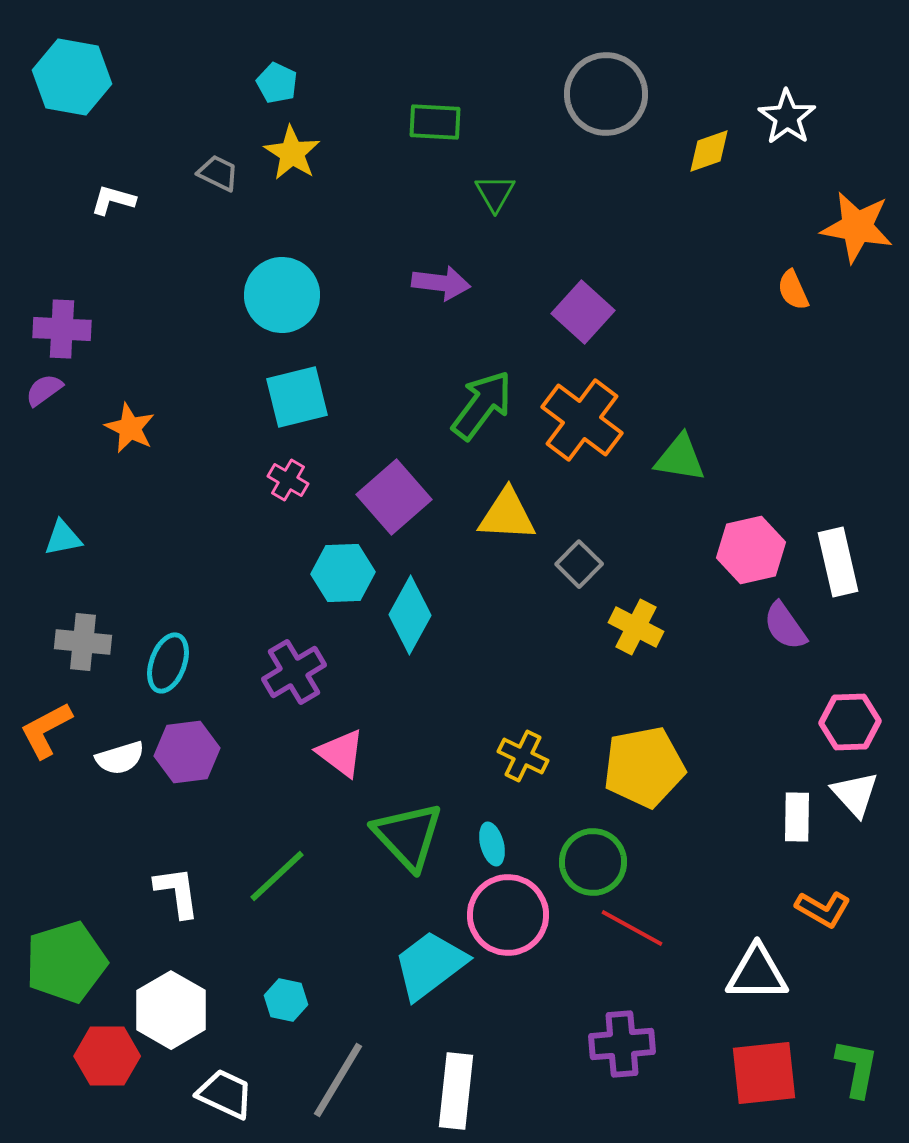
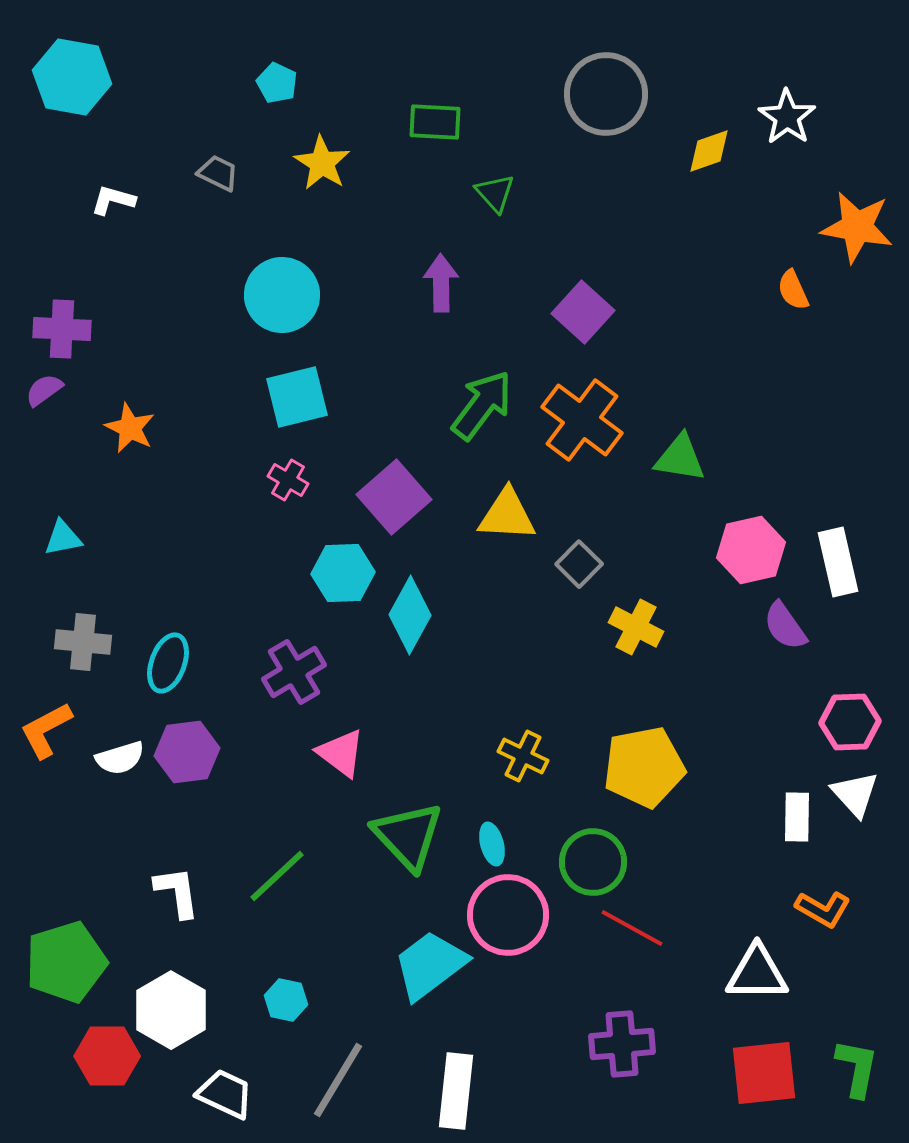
yellow star at (292, 153): moved 30 px right, 10 px down
green triangle at (495, 193): rotated 12 degrees counterclockwise
purple arrow at (441, 283): rotated 98 degrees counterclockwise
